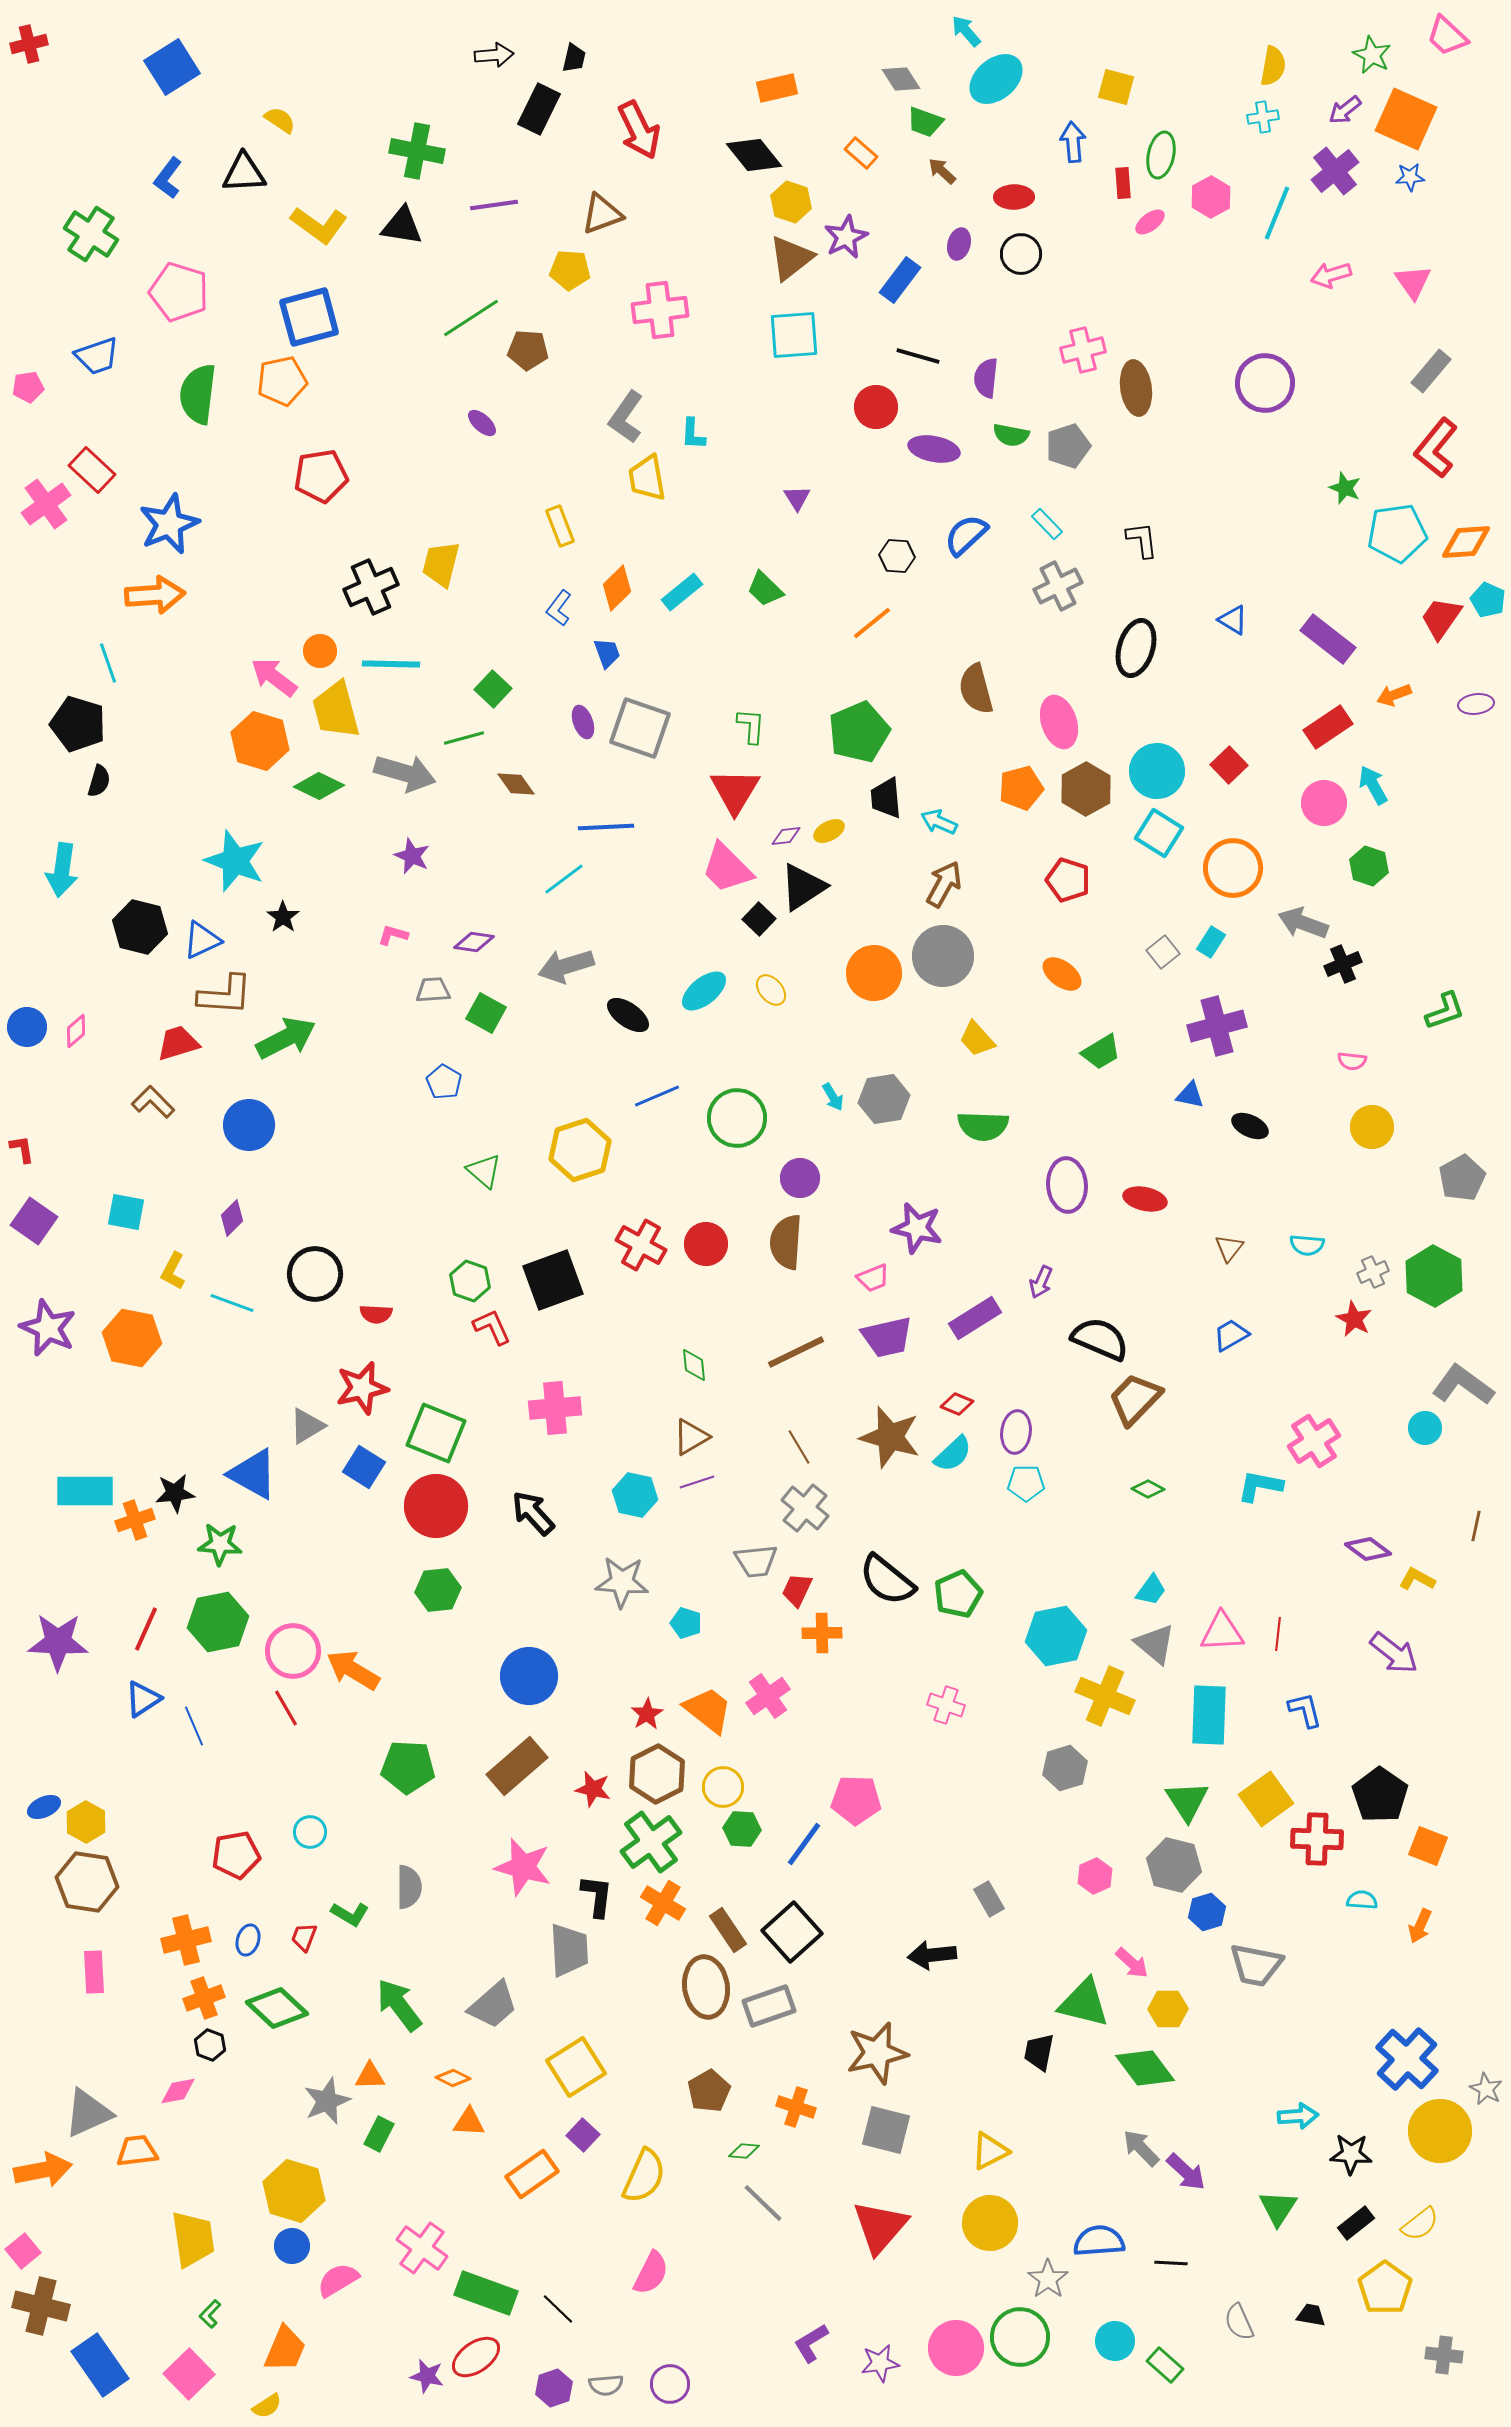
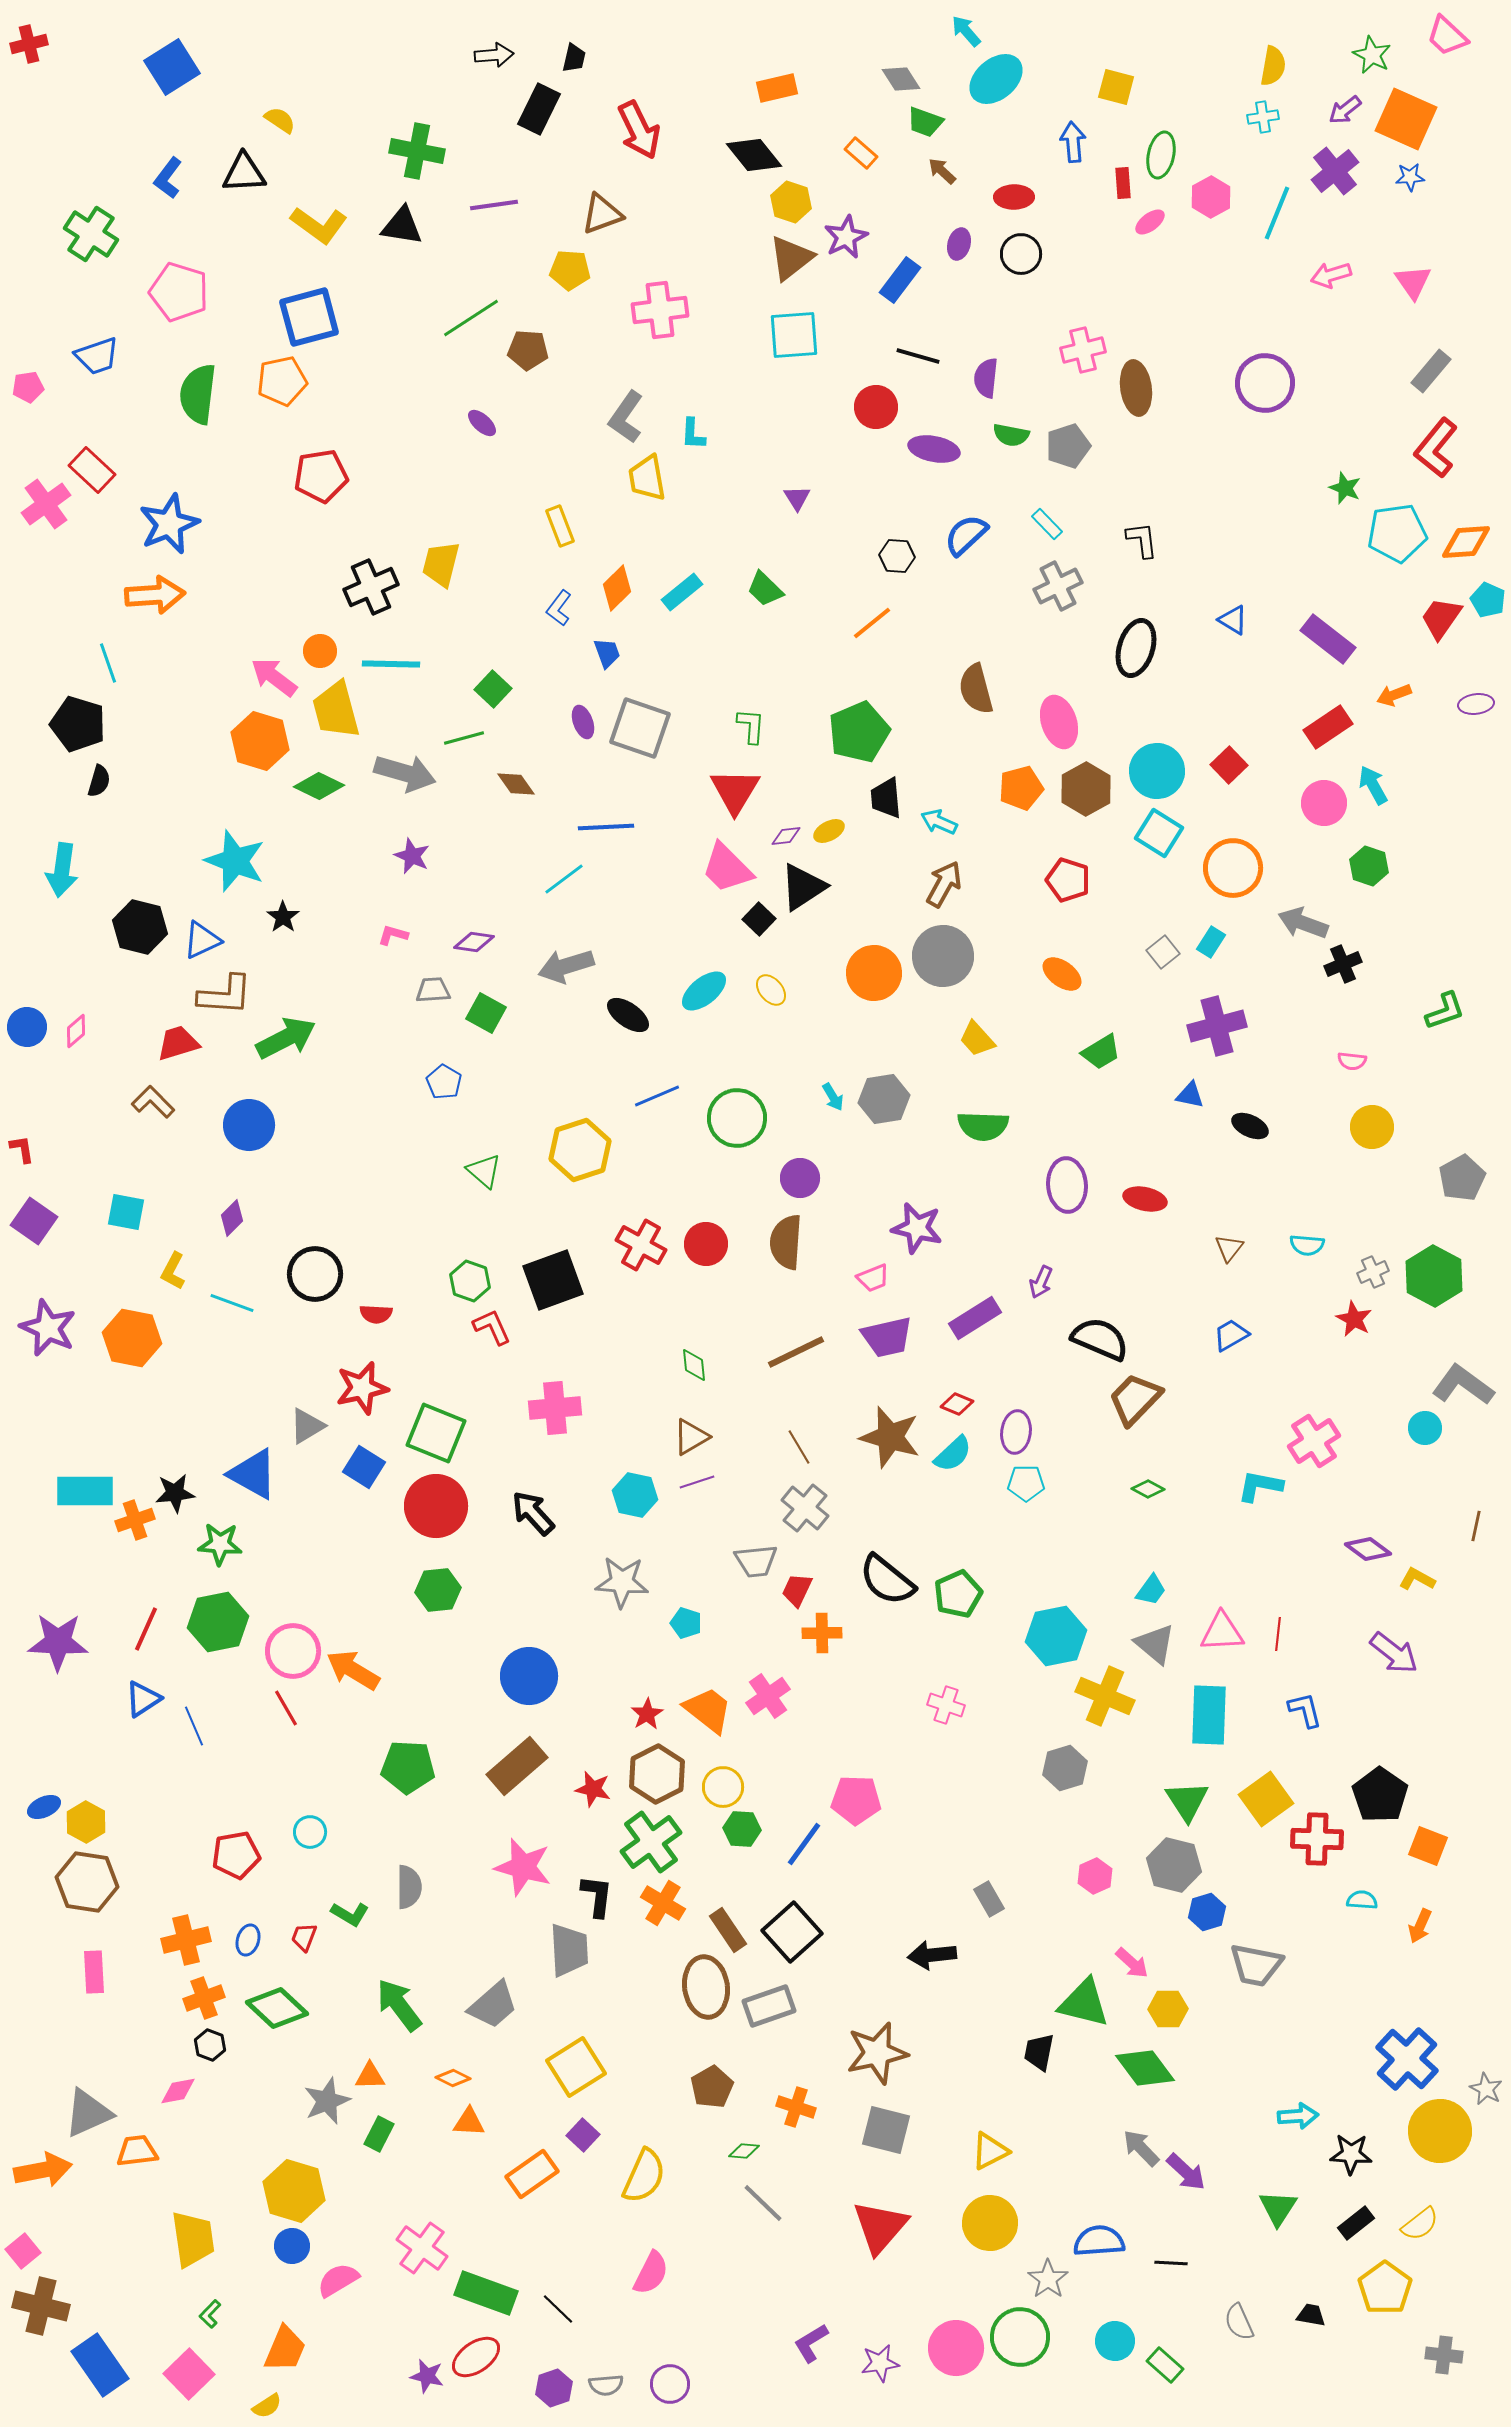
brown pentagon at (709, 2091): moved 3 px right, 4 px up
